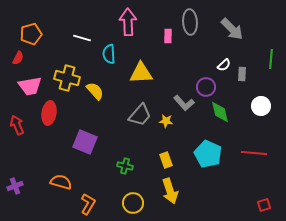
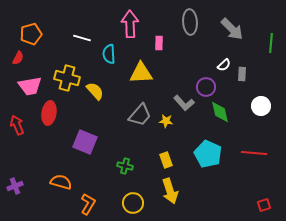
pink arrow: moved 2 px right, 2 px down
pink rectangle: moved 9 px left, 7 px down
green line: moved 16 px up
